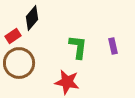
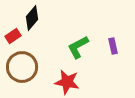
green L-shape: rotated 125 degrees counterclockwise
brown circle: moved 3 px right, 4 px down
